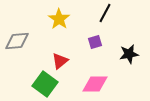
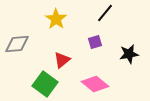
black line: rotated 12 degrees clockwise
yellow star: moved 3 px left
gray diamond: moved 3 px down
red triangle: moved 2 px right, 1 px up
pink diamond: rotated 40 degrees clockwise
